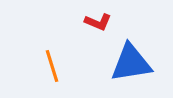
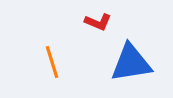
orange line: moved 4 px up
